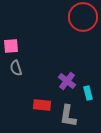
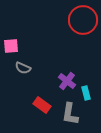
red circle: moved 3 px down
gray semicircle: moved 7 px right; rotated 49 degrees counterclockwise
cyan rectangle: moved 2 px left
red rectangle: rotated 30 degrees clockwise
gray L-shape: moved 2 px right, 2 px up
